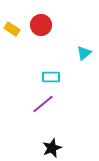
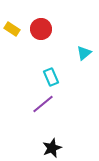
red circle: moved 4 px down
cyan rectangle: rotated 66 degrees clockwise
